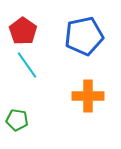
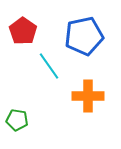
cyan line: moved 22 px right, 1 px down
